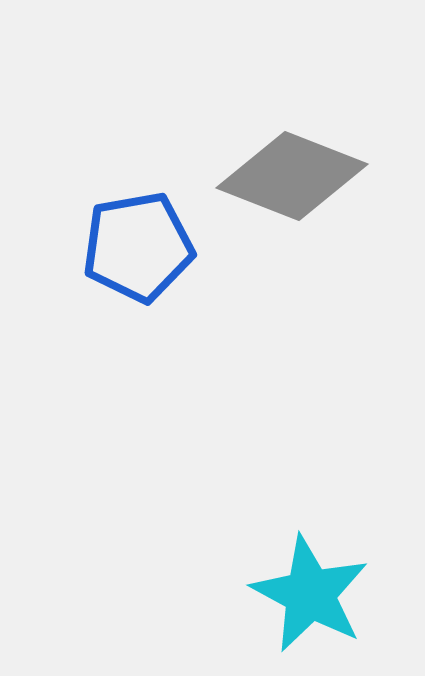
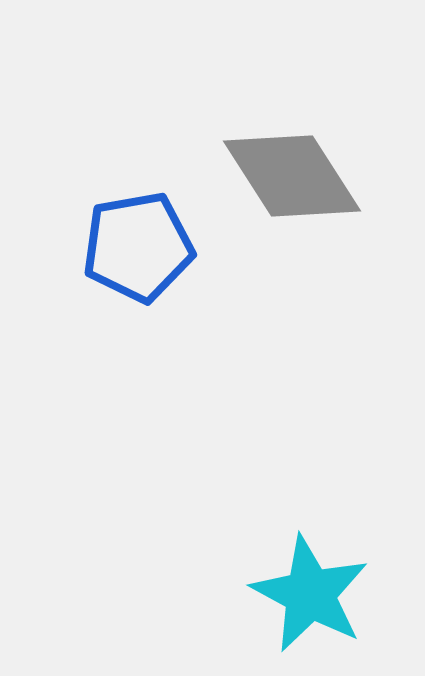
gray diamond: rotated 36 degrees clockwise
